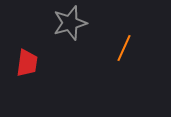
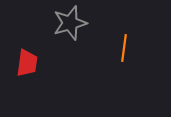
orange line: rotated 16 degrees counterclockwise
